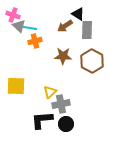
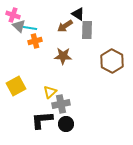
brown hexagon: moved 20 px right
yellow square: rotated 30 degrees counterclockwise
